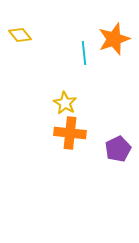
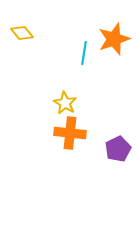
yellow diamond: moved 2 px right, 2 px up
cyan line: rotated 15 degrees clockwise
